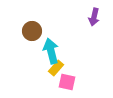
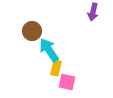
purple arrow: moved 1 px left, 5 px up
cyan arrow: moved 2 px left, 1 px up; rotated 20 degrees counterclockwise
yellow rectangle: rotated 28 degrees counterclockwise
